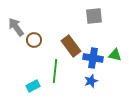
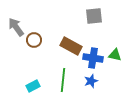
brown rectangle: rotated 25 degrees counterclockwise
green line: moved 8 px right, 9 px down
